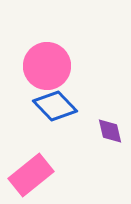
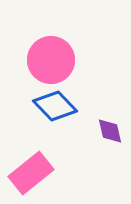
pink circle: moved 4 px right, 6 px up
pink rectangle: moved 2 px up
